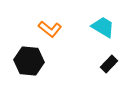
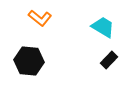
orange L-shape: moved 10 px left, 11 px up
black rectangle: moved 4 px up
